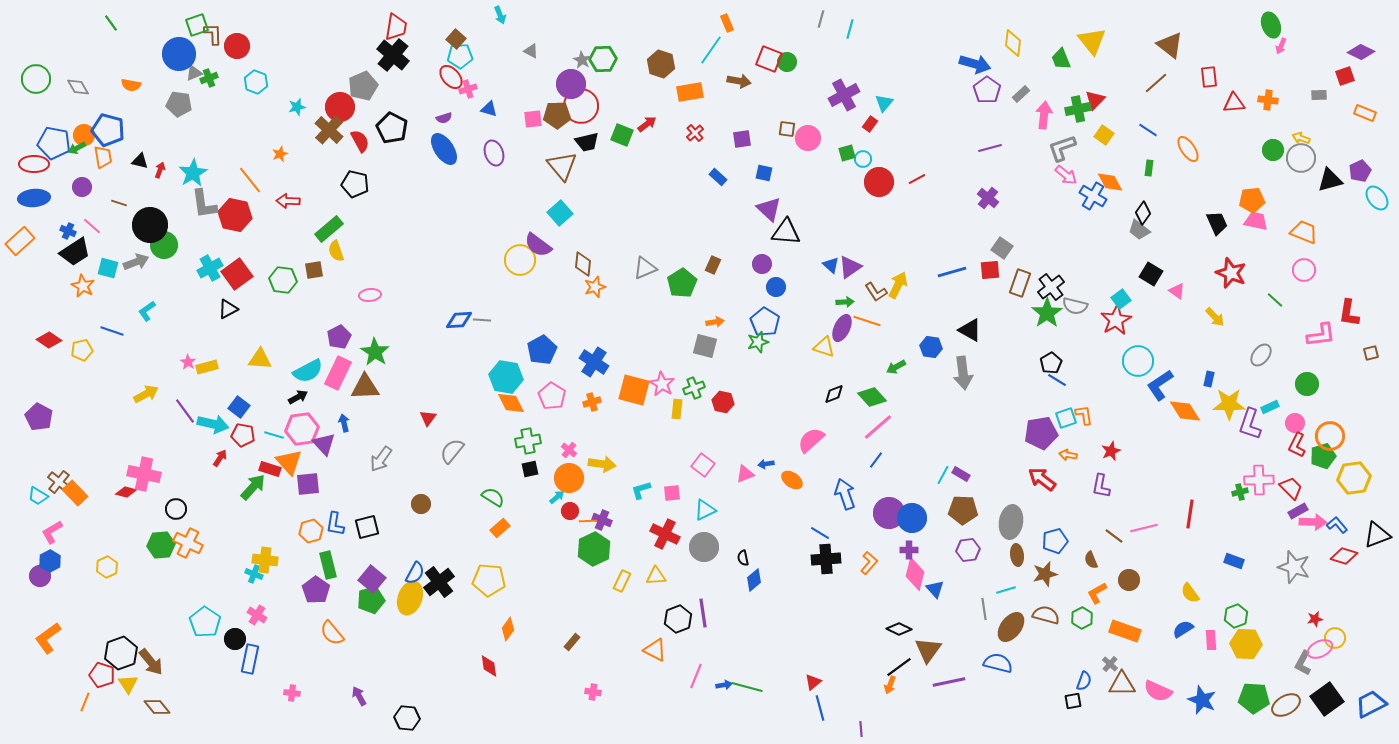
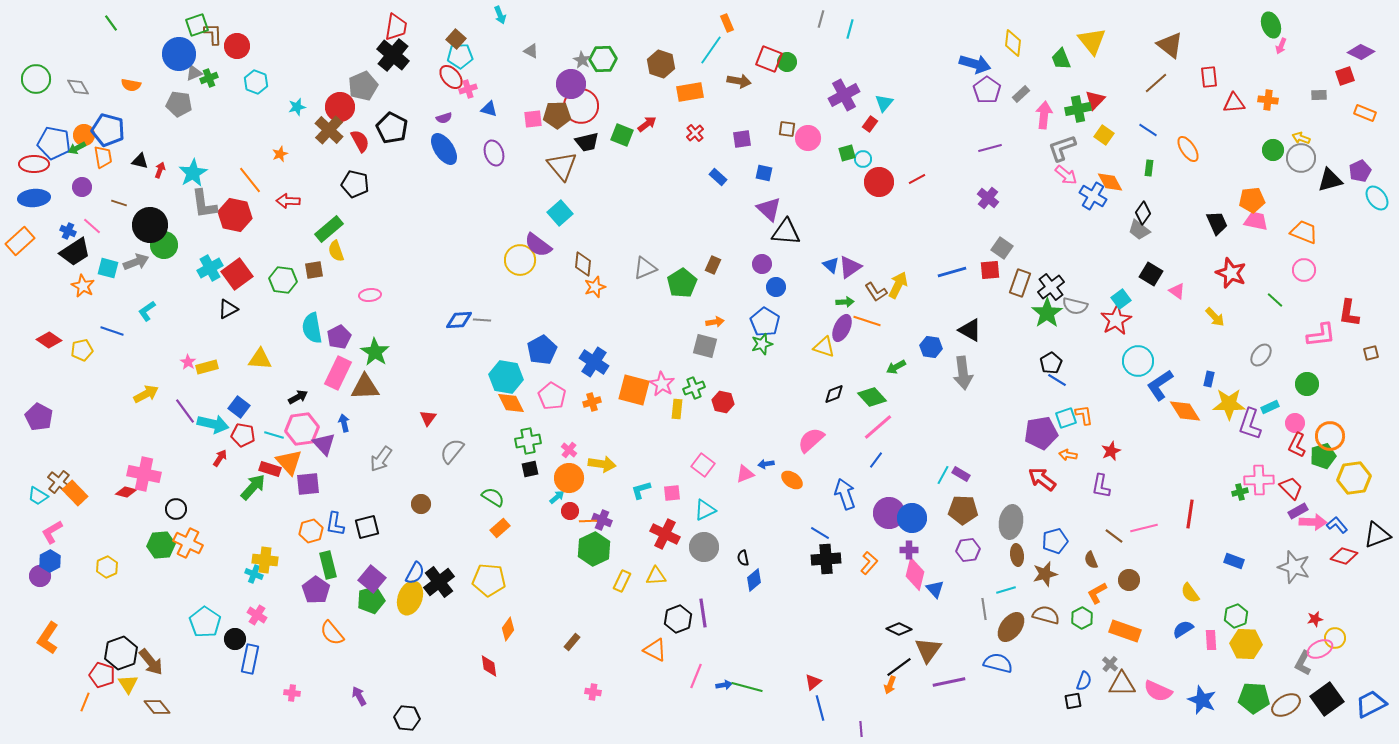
green star at (758, 342): moved 4 px right, 2 px down
cyan semicircle at (308, 371): moved 4 px right, 43 px up; rotated 108 degrees clockwise
orange L-shape at (48, 638): rotated 20 degrees counterclockwise
